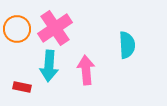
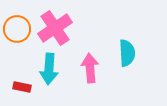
cyan semicircle: moved 8 px down
cyan arrow: moved 3 px down
pink arrow: moved 4 px right, 2 px up
